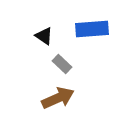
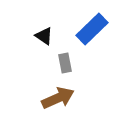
blue rectangle: rotated 40 degrees counterclockwise
gray rectangle: moved 3 px right, 1 px up; rotated 36 degrees clockwise
